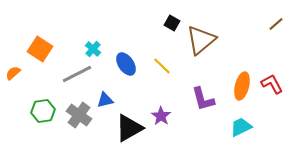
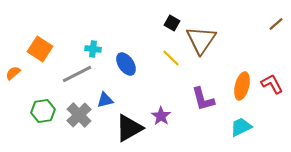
brown triangle: rotated 16 degrees counterclockwise
cyan cross: rotated 35 degrees counterclockwise
yellow line: moved 9 px right, 8 px up
gray cross: rotated 10 degrees clockwise
